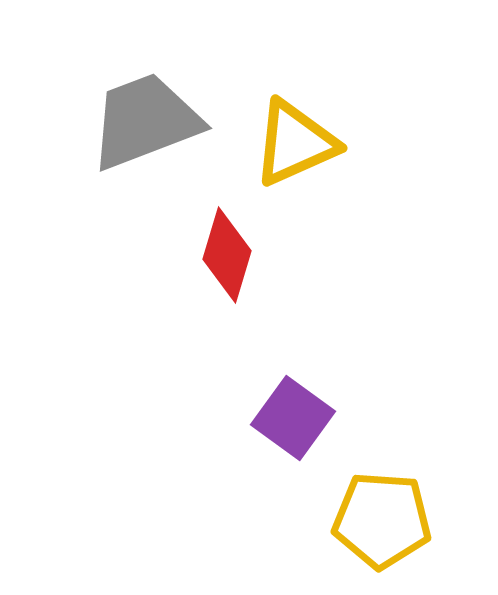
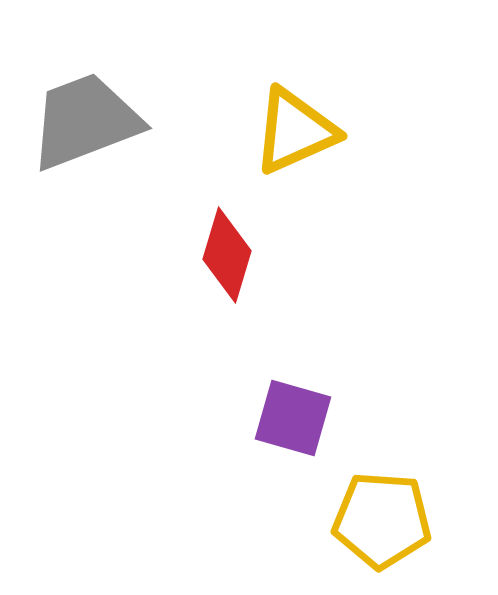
gray trapezoid: moved 60 px left
yellow triangle: moved 12 px up
purple square: rotated 20 degrees counterclockwise
